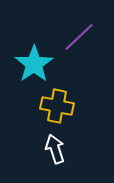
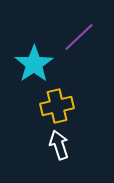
yellow cross: rotated 24 degrees counterclockwise
white arrow: moved 4 px right, 4 px up
